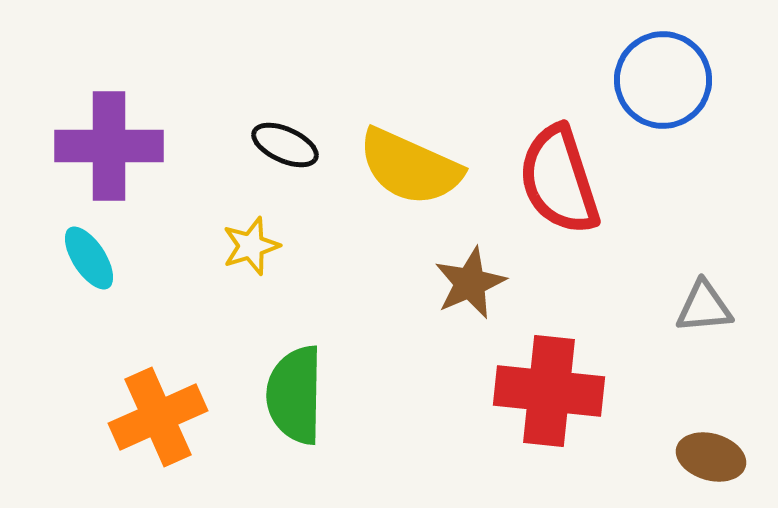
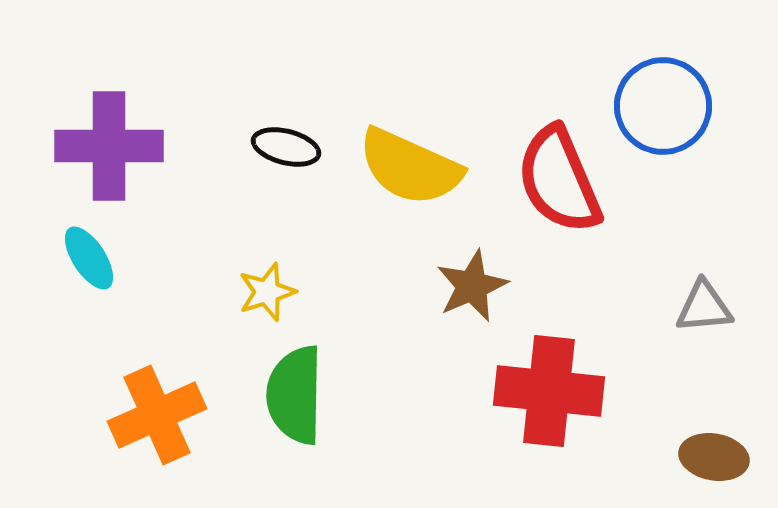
blue circle: moved 26 px down
black ellipse: moved 1 px right, 2 px down; rotated 10 degrees counterclockwise
red semicircle: rotated 5 degrees counterclockwise
yellow star: moved 16 px right, 46 px down
brown star: moved 2 px right, 3 px down
orange cross: moved 1 px left, 2 px up
brown ellipse: moved 3 px right; rotated 6 degrees counterclockwise
